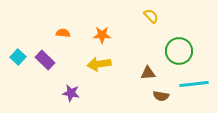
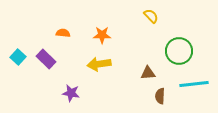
purple rectangle: moved 1 px right, 1 px up
brown semicircle: moved 1 px left; rotated 84 degrees clockwise
